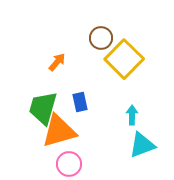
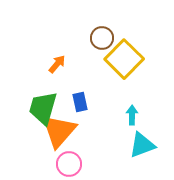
brown circle: moved 1 px right
orange arrow: moved 2 px down
orange triangle: rotated 33 degrees counterclockwise
